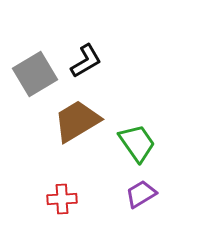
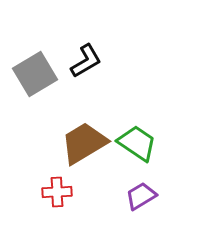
brown trapezoid: moved 7 px right, 22 px down
green trapezoid: rotated 21 degrees counterclockwise
purple trapezoid: moved 2 px down
red cross: moved 5 px left, 7 px up
